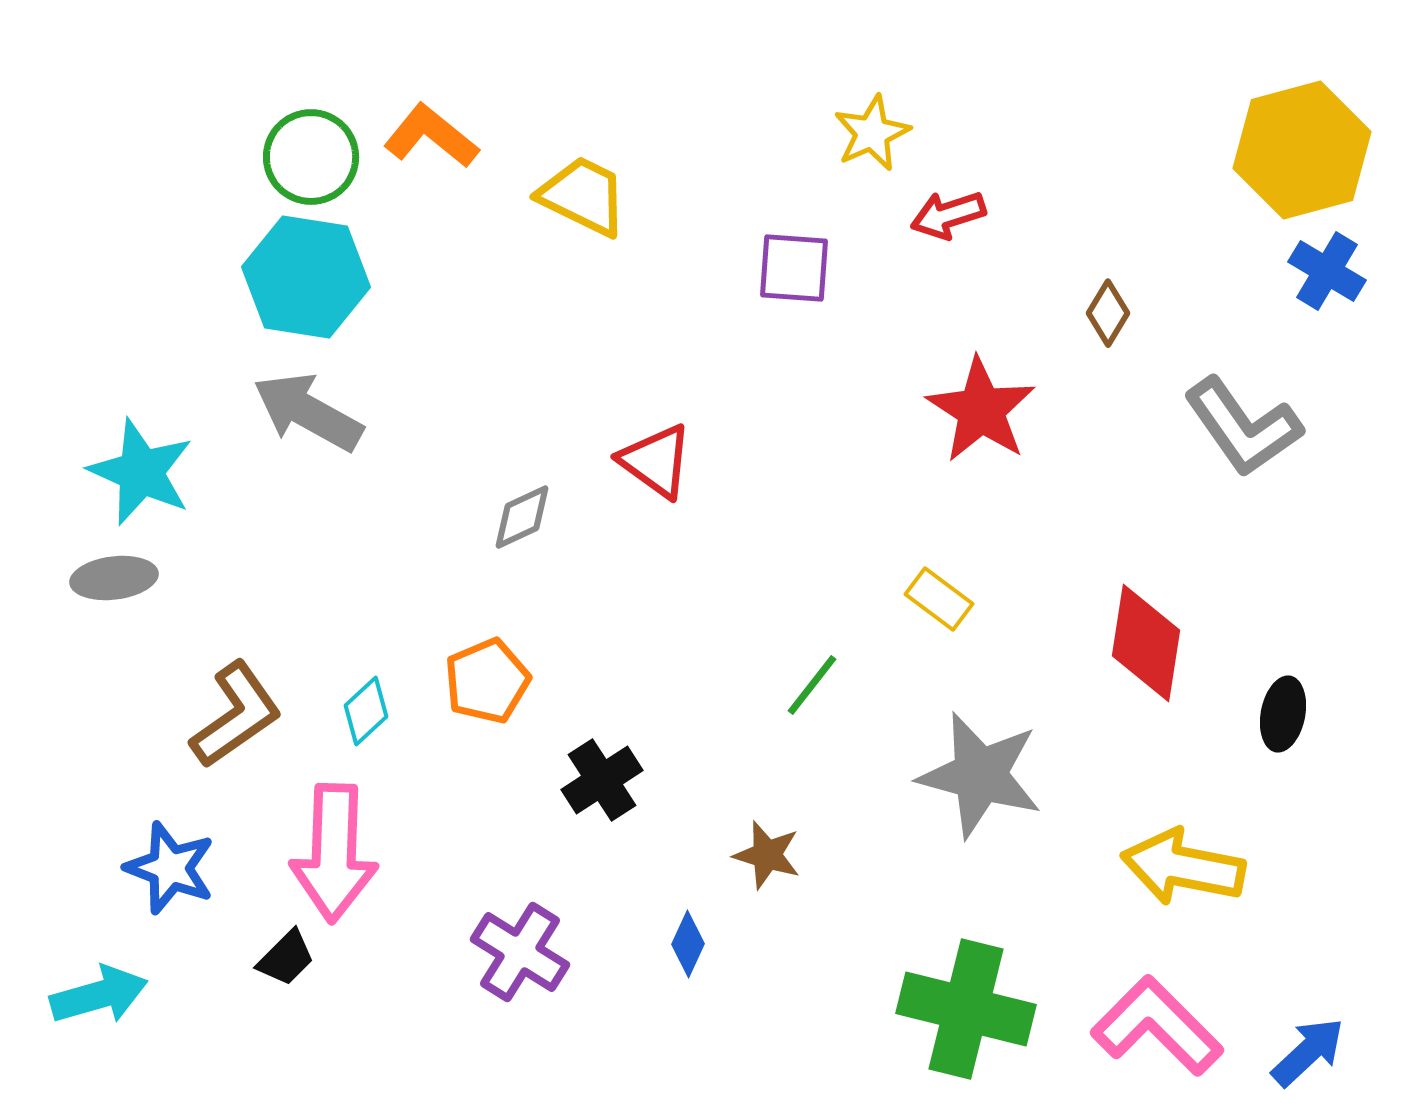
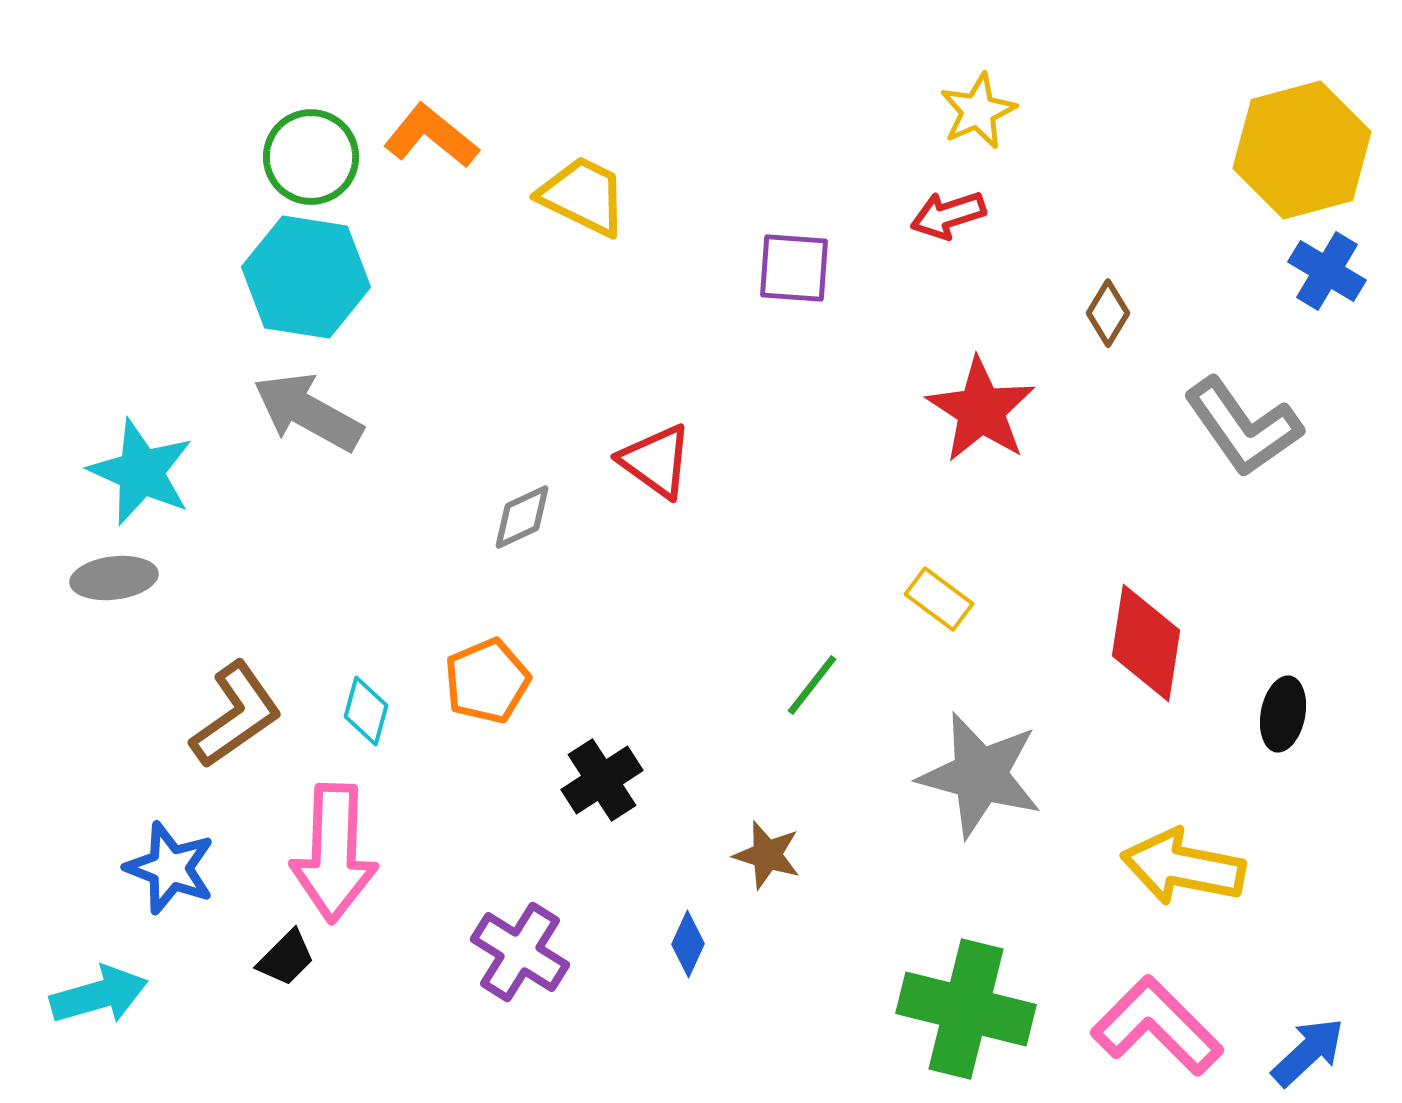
yellow star: moved 106 px right, 22 px up
cyan diamond: rotated 32 degrees counterclockwise
